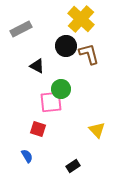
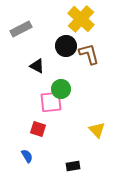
black rectangle: rotated 24 degrees clockwise
